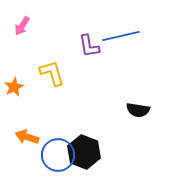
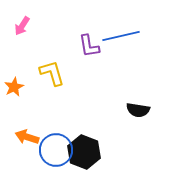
blue circle: moved 2 px left, 5 px up
